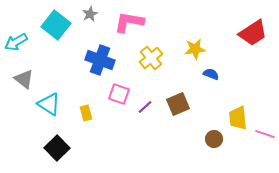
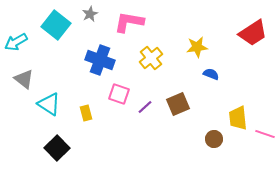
yellow star: moved 2 px right, 2 px up
